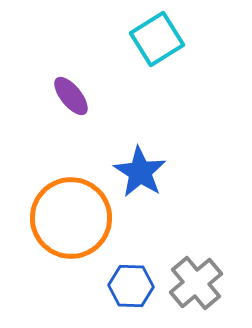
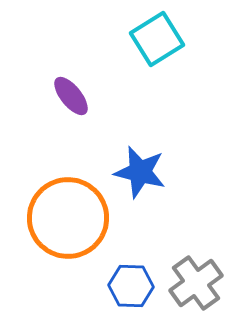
blue star: rotated 18 degrees counterclockwise
orange circle: moved 3 px left
gray cross: rotated 4 degrees clockwise
